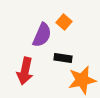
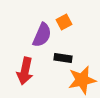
orange square: rotated 21 degrees clockwise
